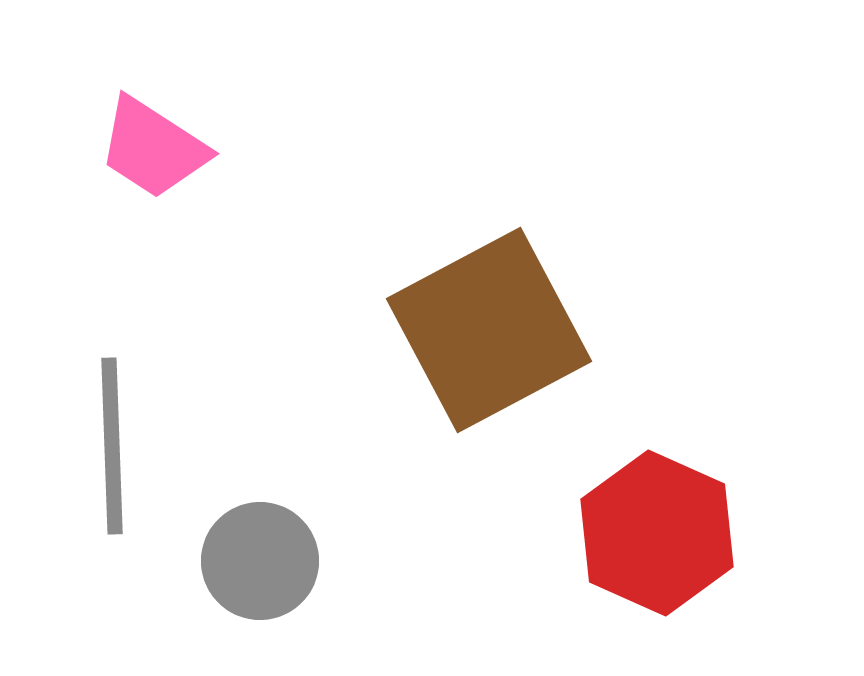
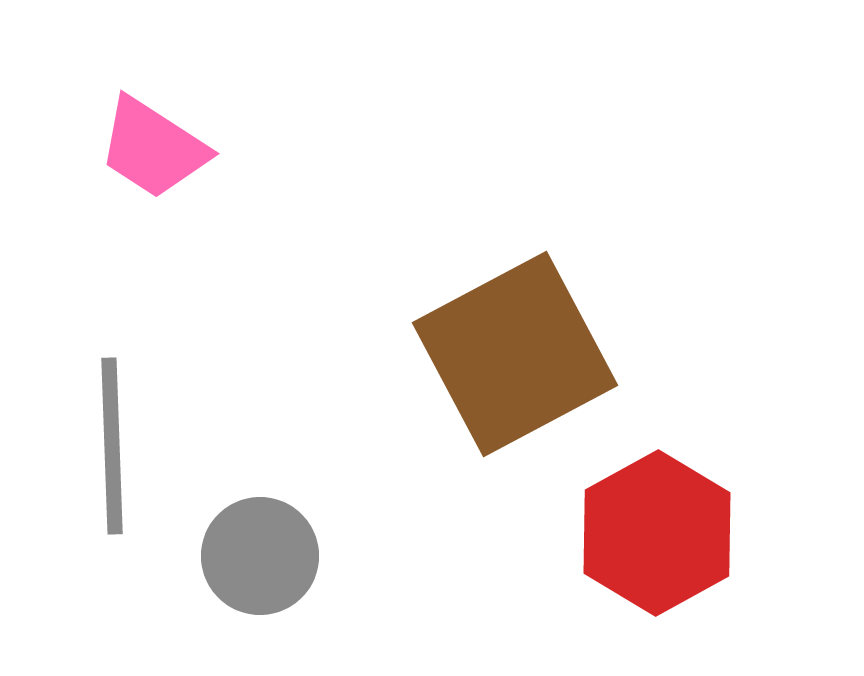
brown square: moved 26 px right, 24 px down
red hexagon: rotated 7 degrees clockwise
gray circle: moved 5 px up
